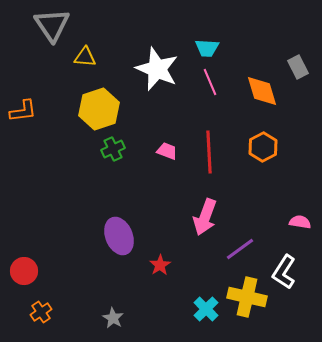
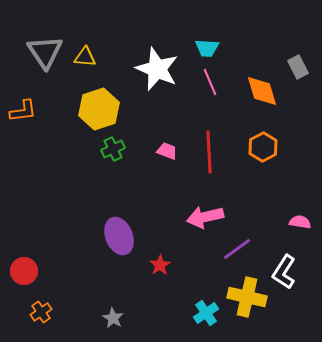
gray triangle: moved 7 px left, 27 px down
pink arrow: rotated 57 degrees clockwise
purple line: moved 3 px left
cyan cross: moved 4 px down; rotated 10 degrees clockwise
